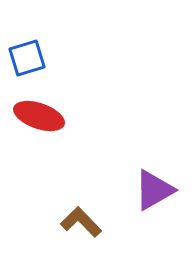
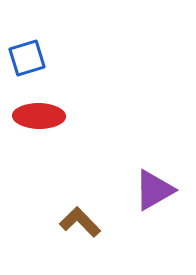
red ellipse: rotated 18 degrees counterclockwise
brown L-shape: moved 1 px left
